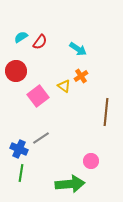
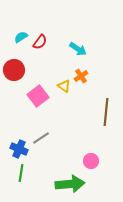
red circle: moved 2 px left, 1 px up
